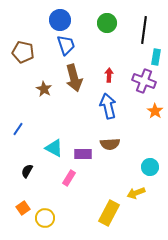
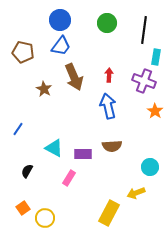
blue trapezoid: moved 5 px left, 1 px down; rotated 55 degrees clockwise
brown arrow: moved 1 px up; rotated 8 degrees counterclockwise
brown semicircle: moved 2 px right, 2 px down
